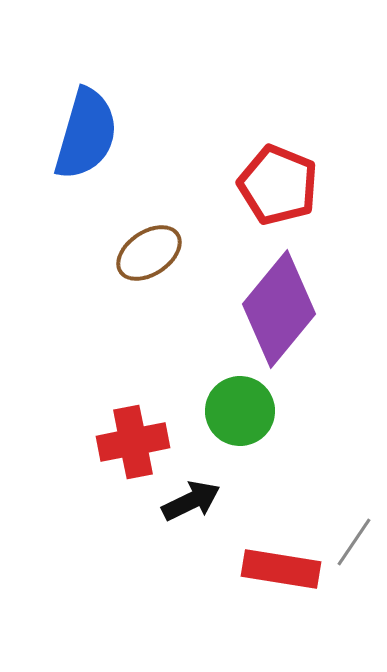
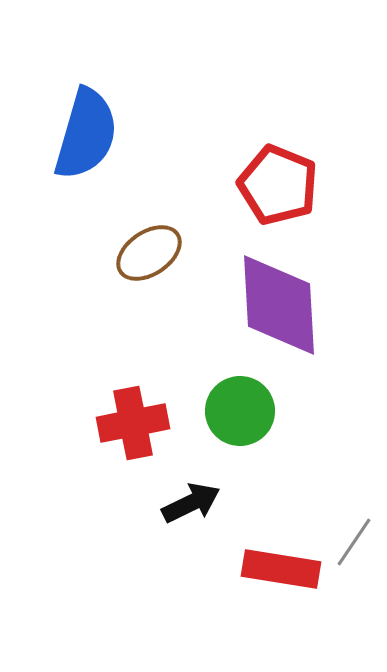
purple diamond: moved 4 px up; rotated 43 degrees counterclockwise
red cross: moved 19 px up
black arrow: moved 2 px down
